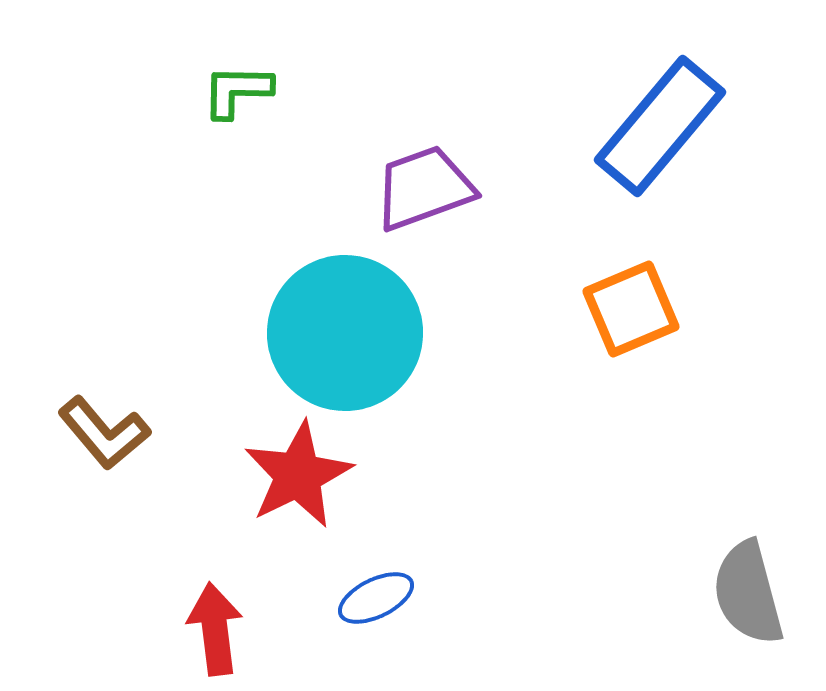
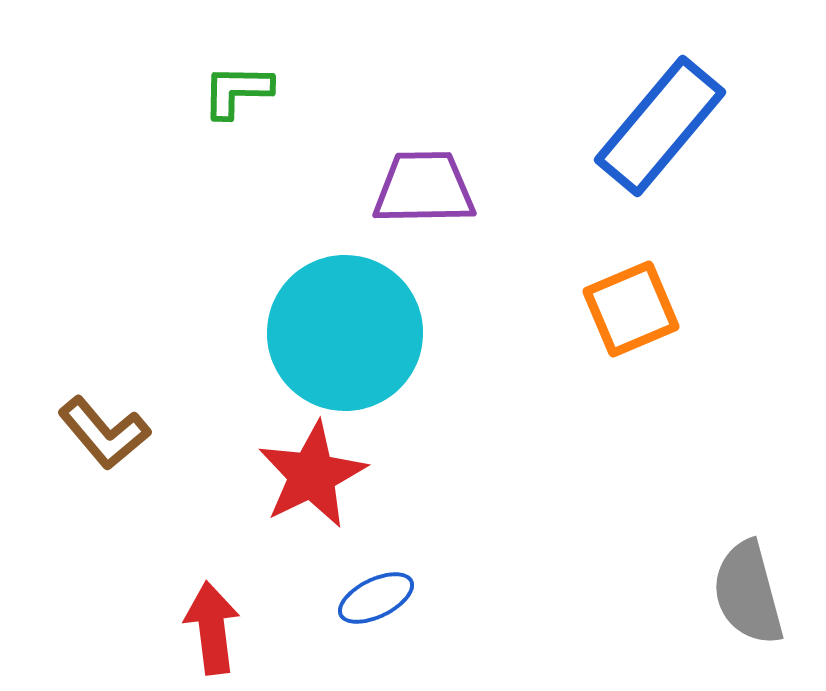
purple trapezoid: rotated 19 degrees clockwise
red star: moved 14 px right
red arrow: moved 3 px left, 1 px up
